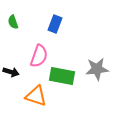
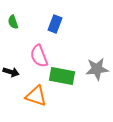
pink semicircle: rotated 140 degrees clockwise
